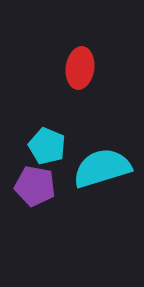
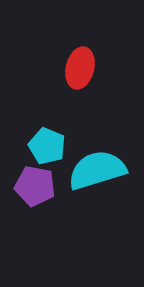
red ellipse: rotated 6 degrees clockwise
cyan semicircle: moved 5 px left, 2 px down
